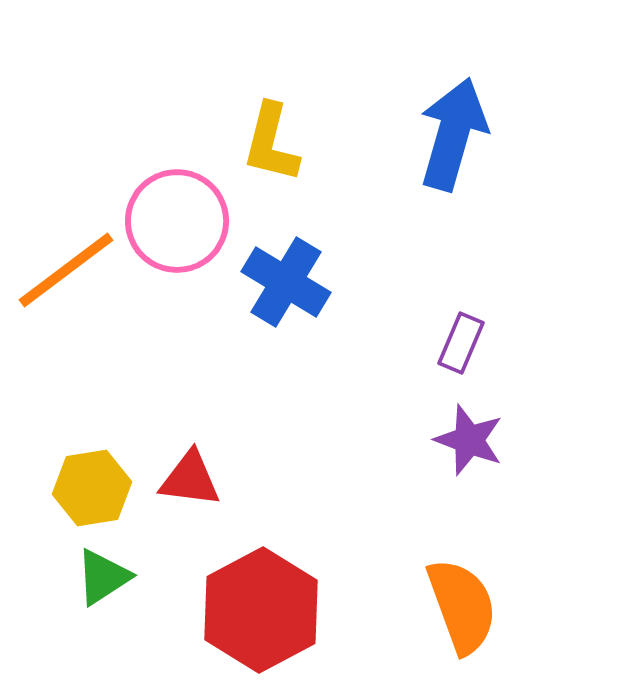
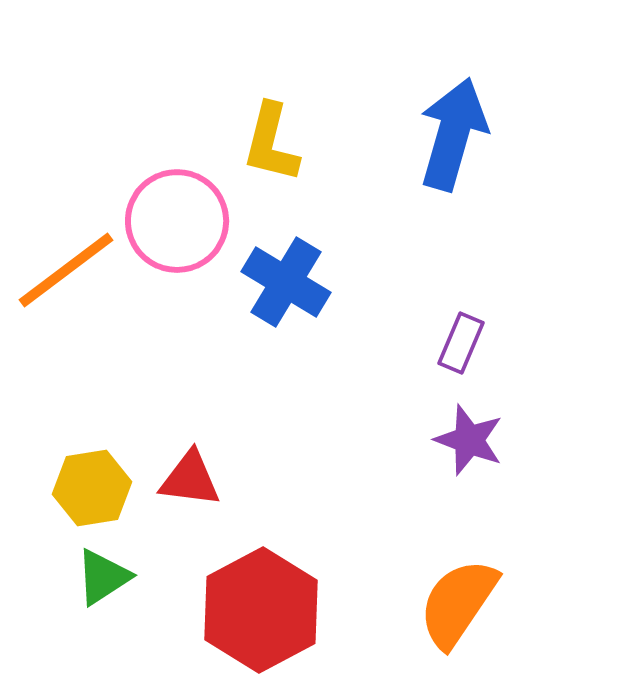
orange semicircle: moved 4 px left, 3 px up; rotated 126 degrees counterclockwise
